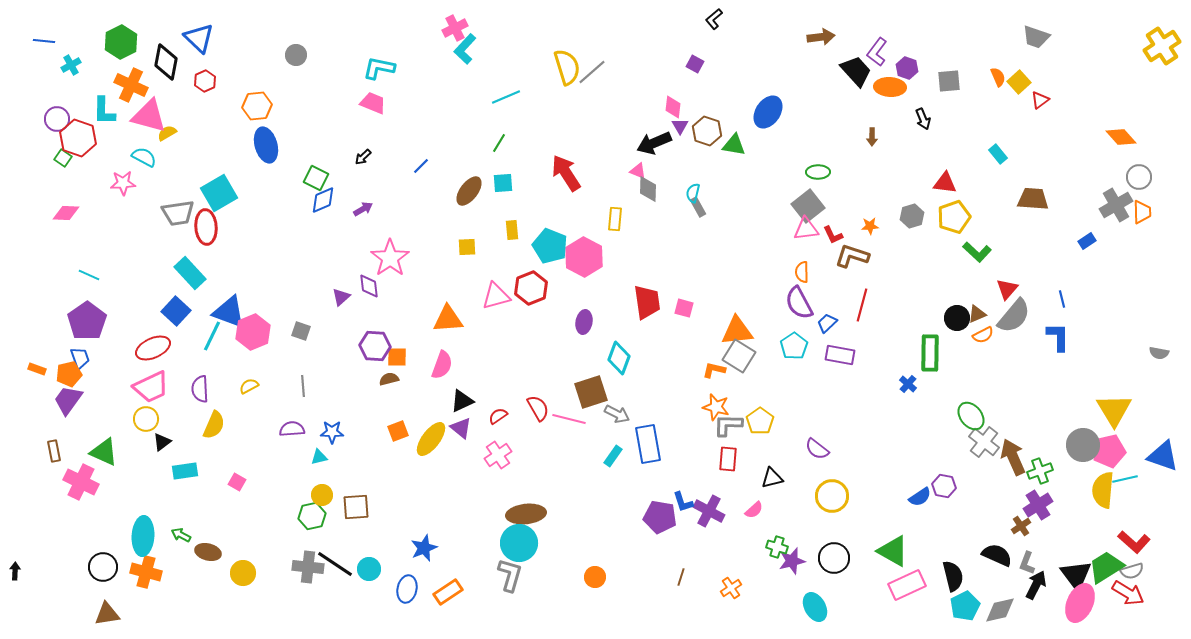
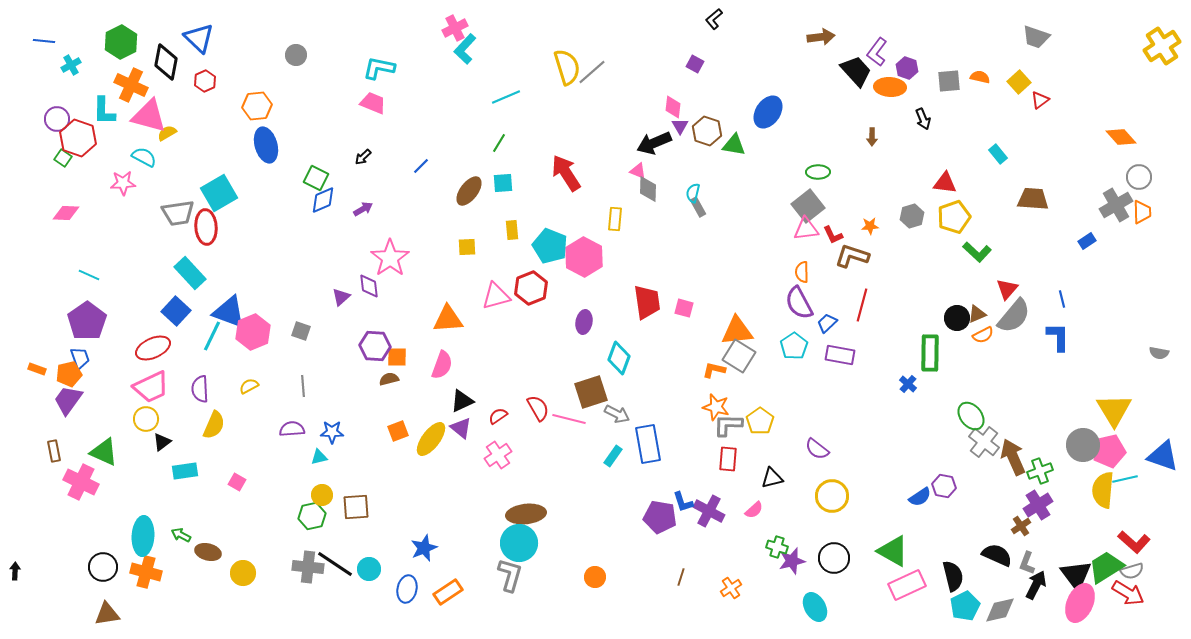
orange semicircle at (998, 77): moved 18 px left; rotated 54 degrees counterclockwise
